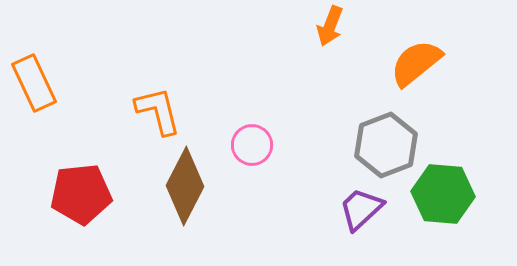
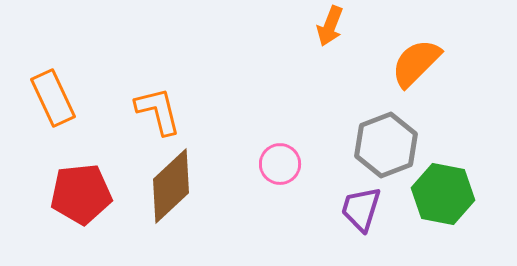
orange semicircle: rotated 6 degrees counterclockwise
orange rectangle: moved 19 px right, 15 px down
pink circle: moved 28 px right, 19 px down
brown diamond: moved 14 px left; rotated 20 degrees clockwise
green hexagon: rotated 6 degrees clockwise
purple trapezoid: rotated 30 degrees counterclockwise
